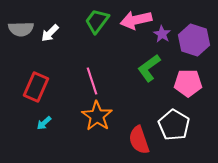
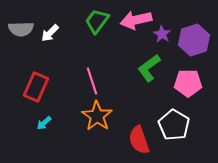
purple hexagon: rotated 24 degrees clockwise
